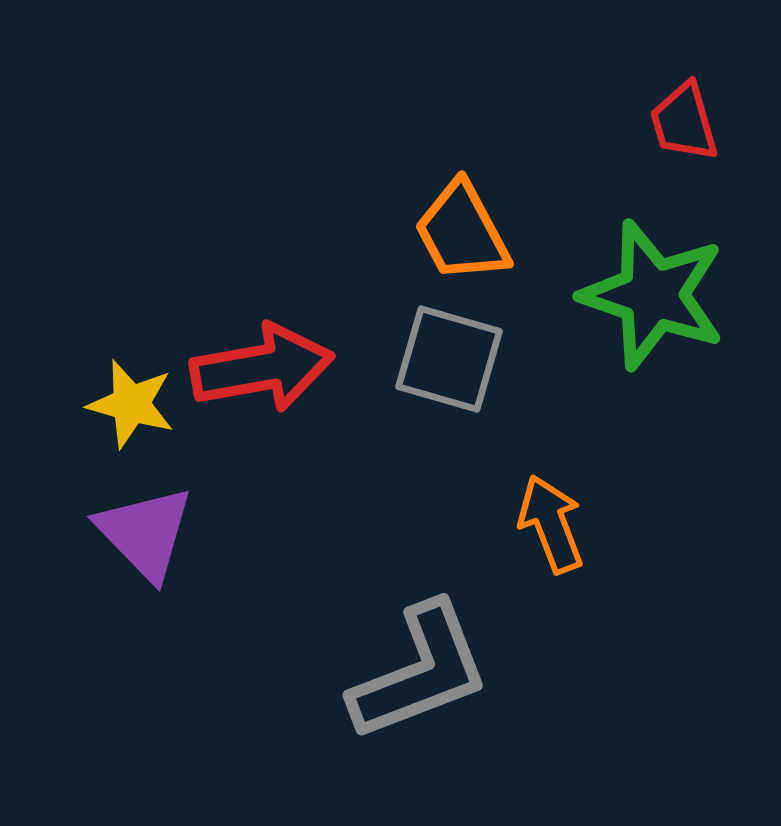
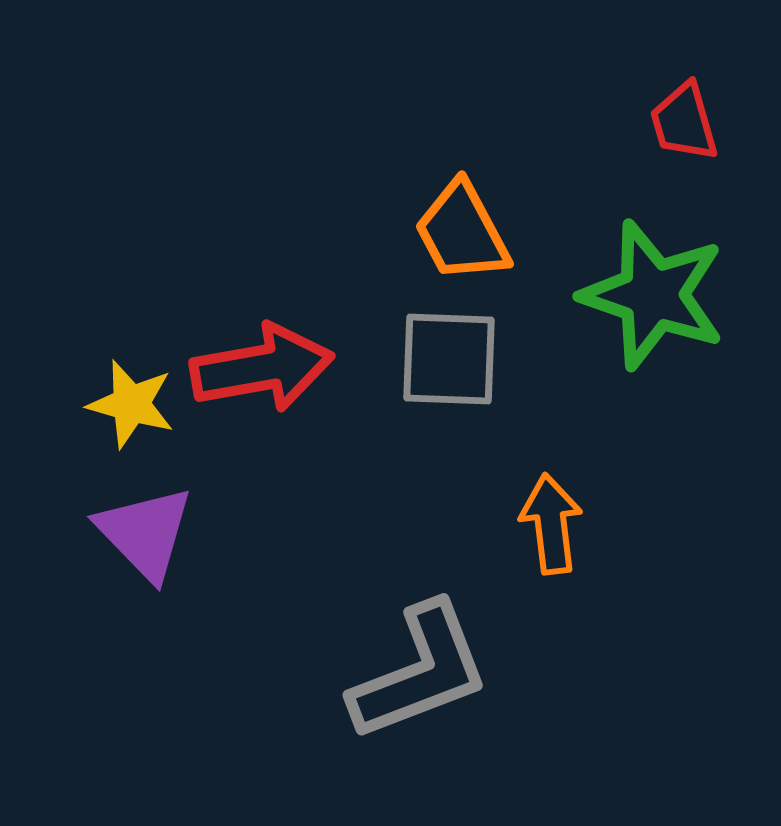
gray square: rotated 14 degrees counterclockwise
orange arrow: rotated 14 degrees clockwise
